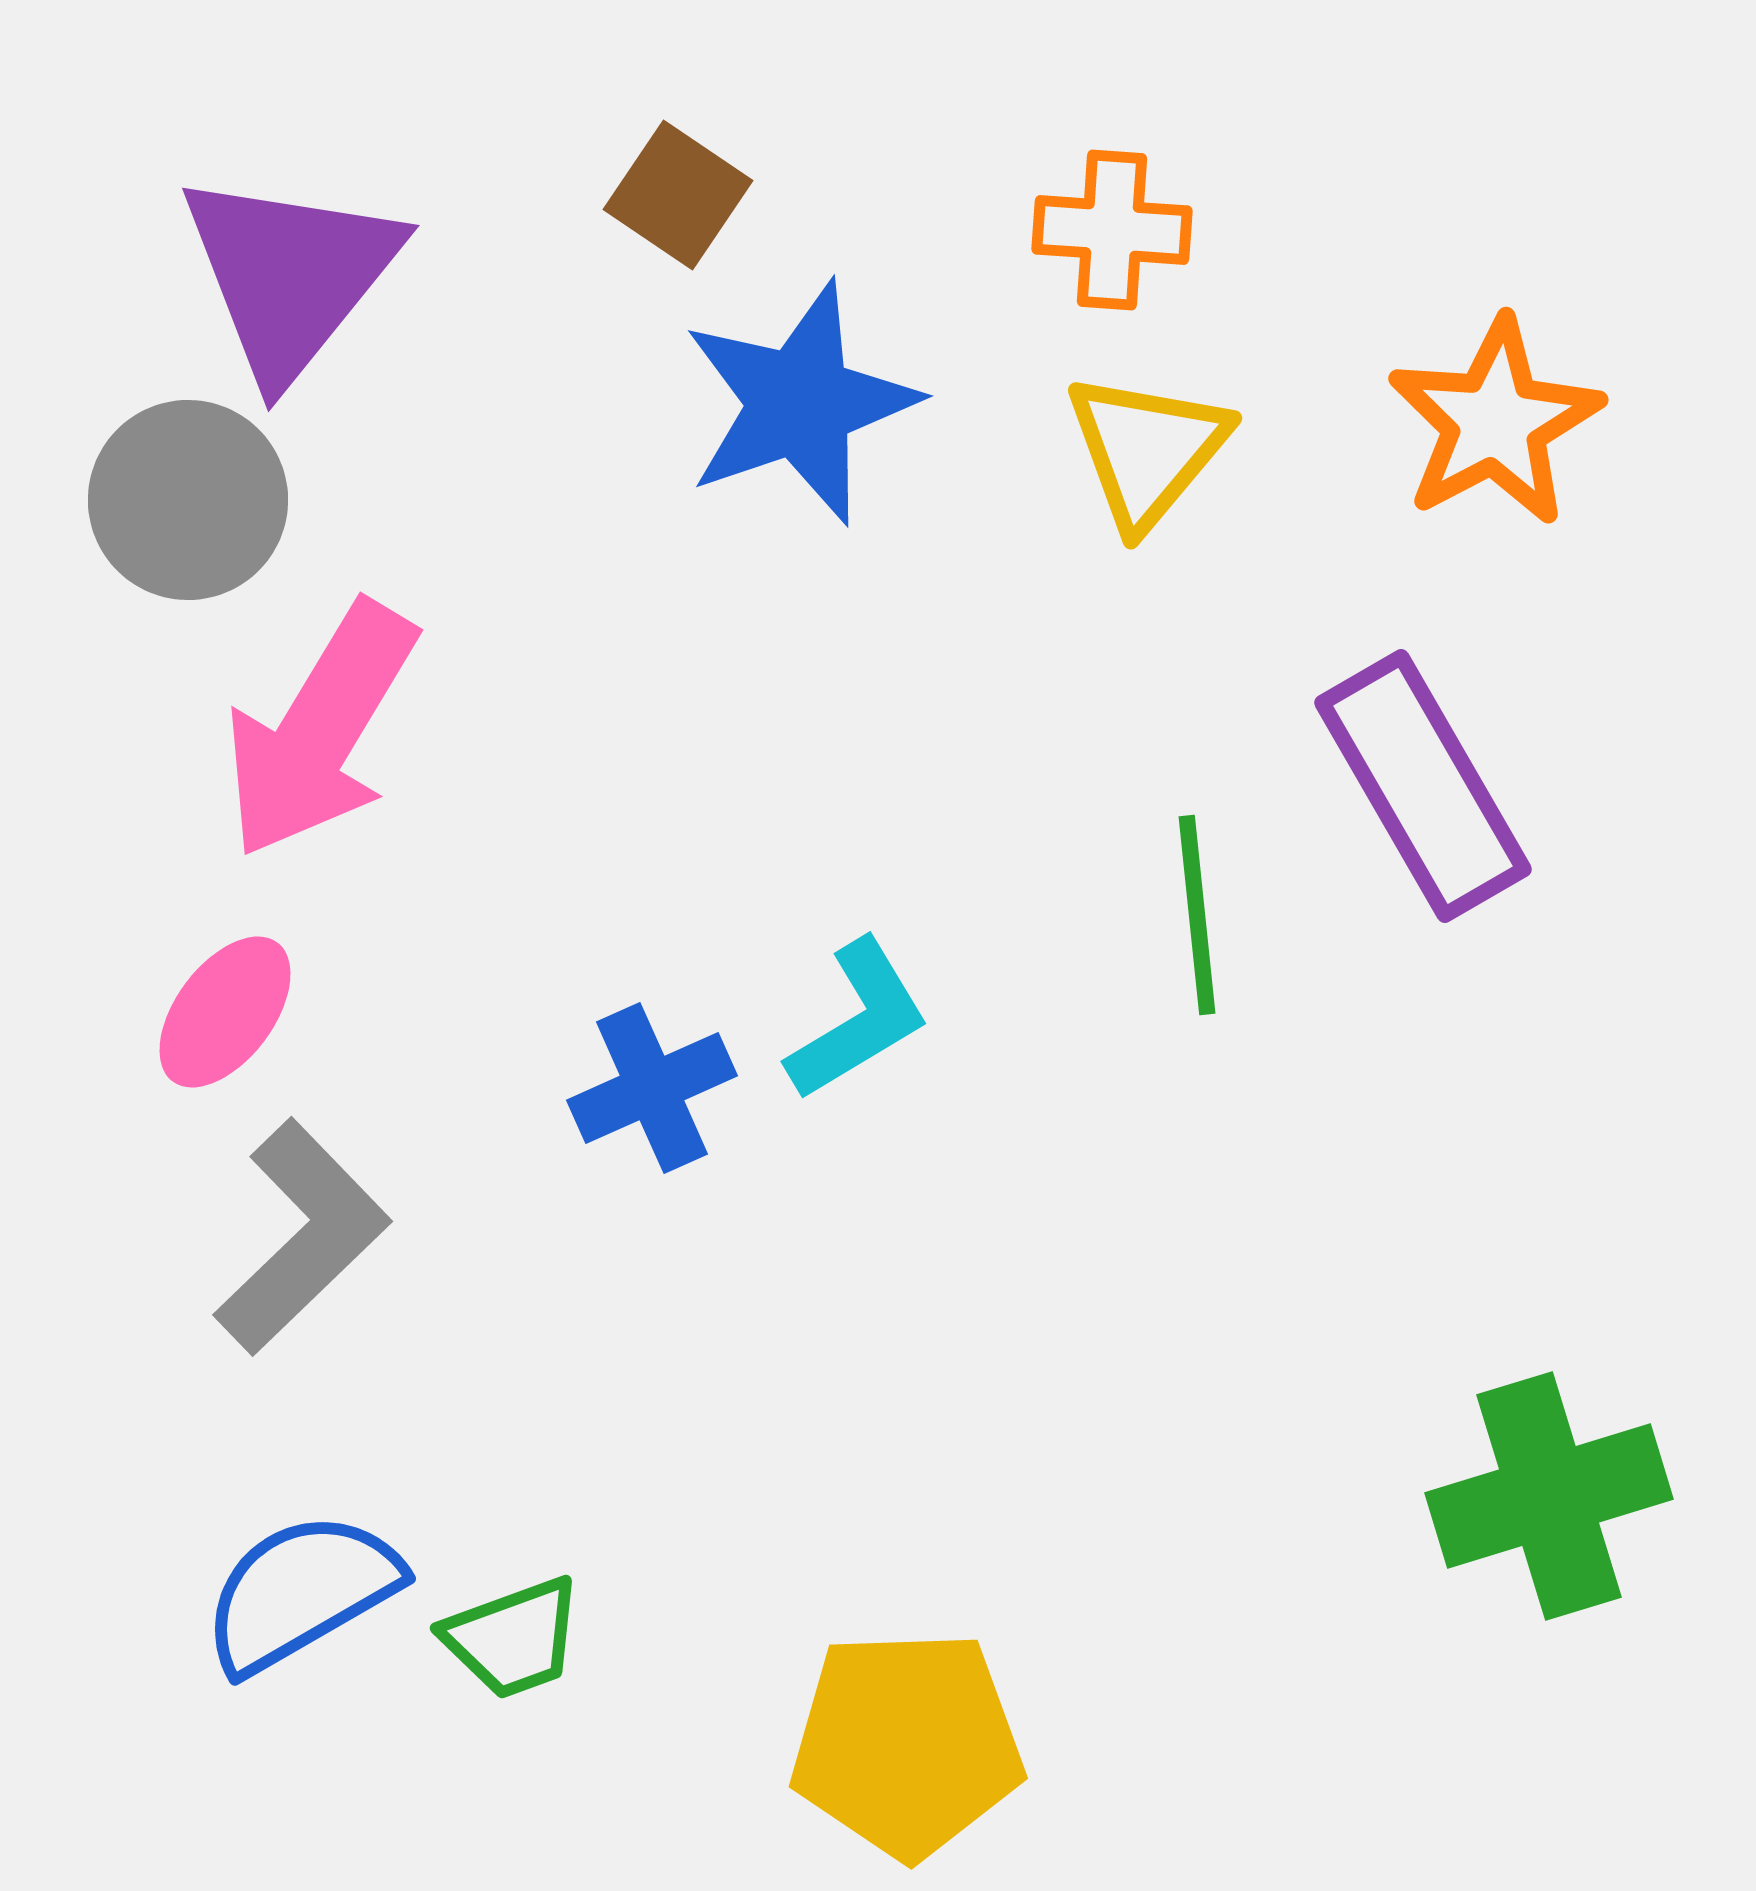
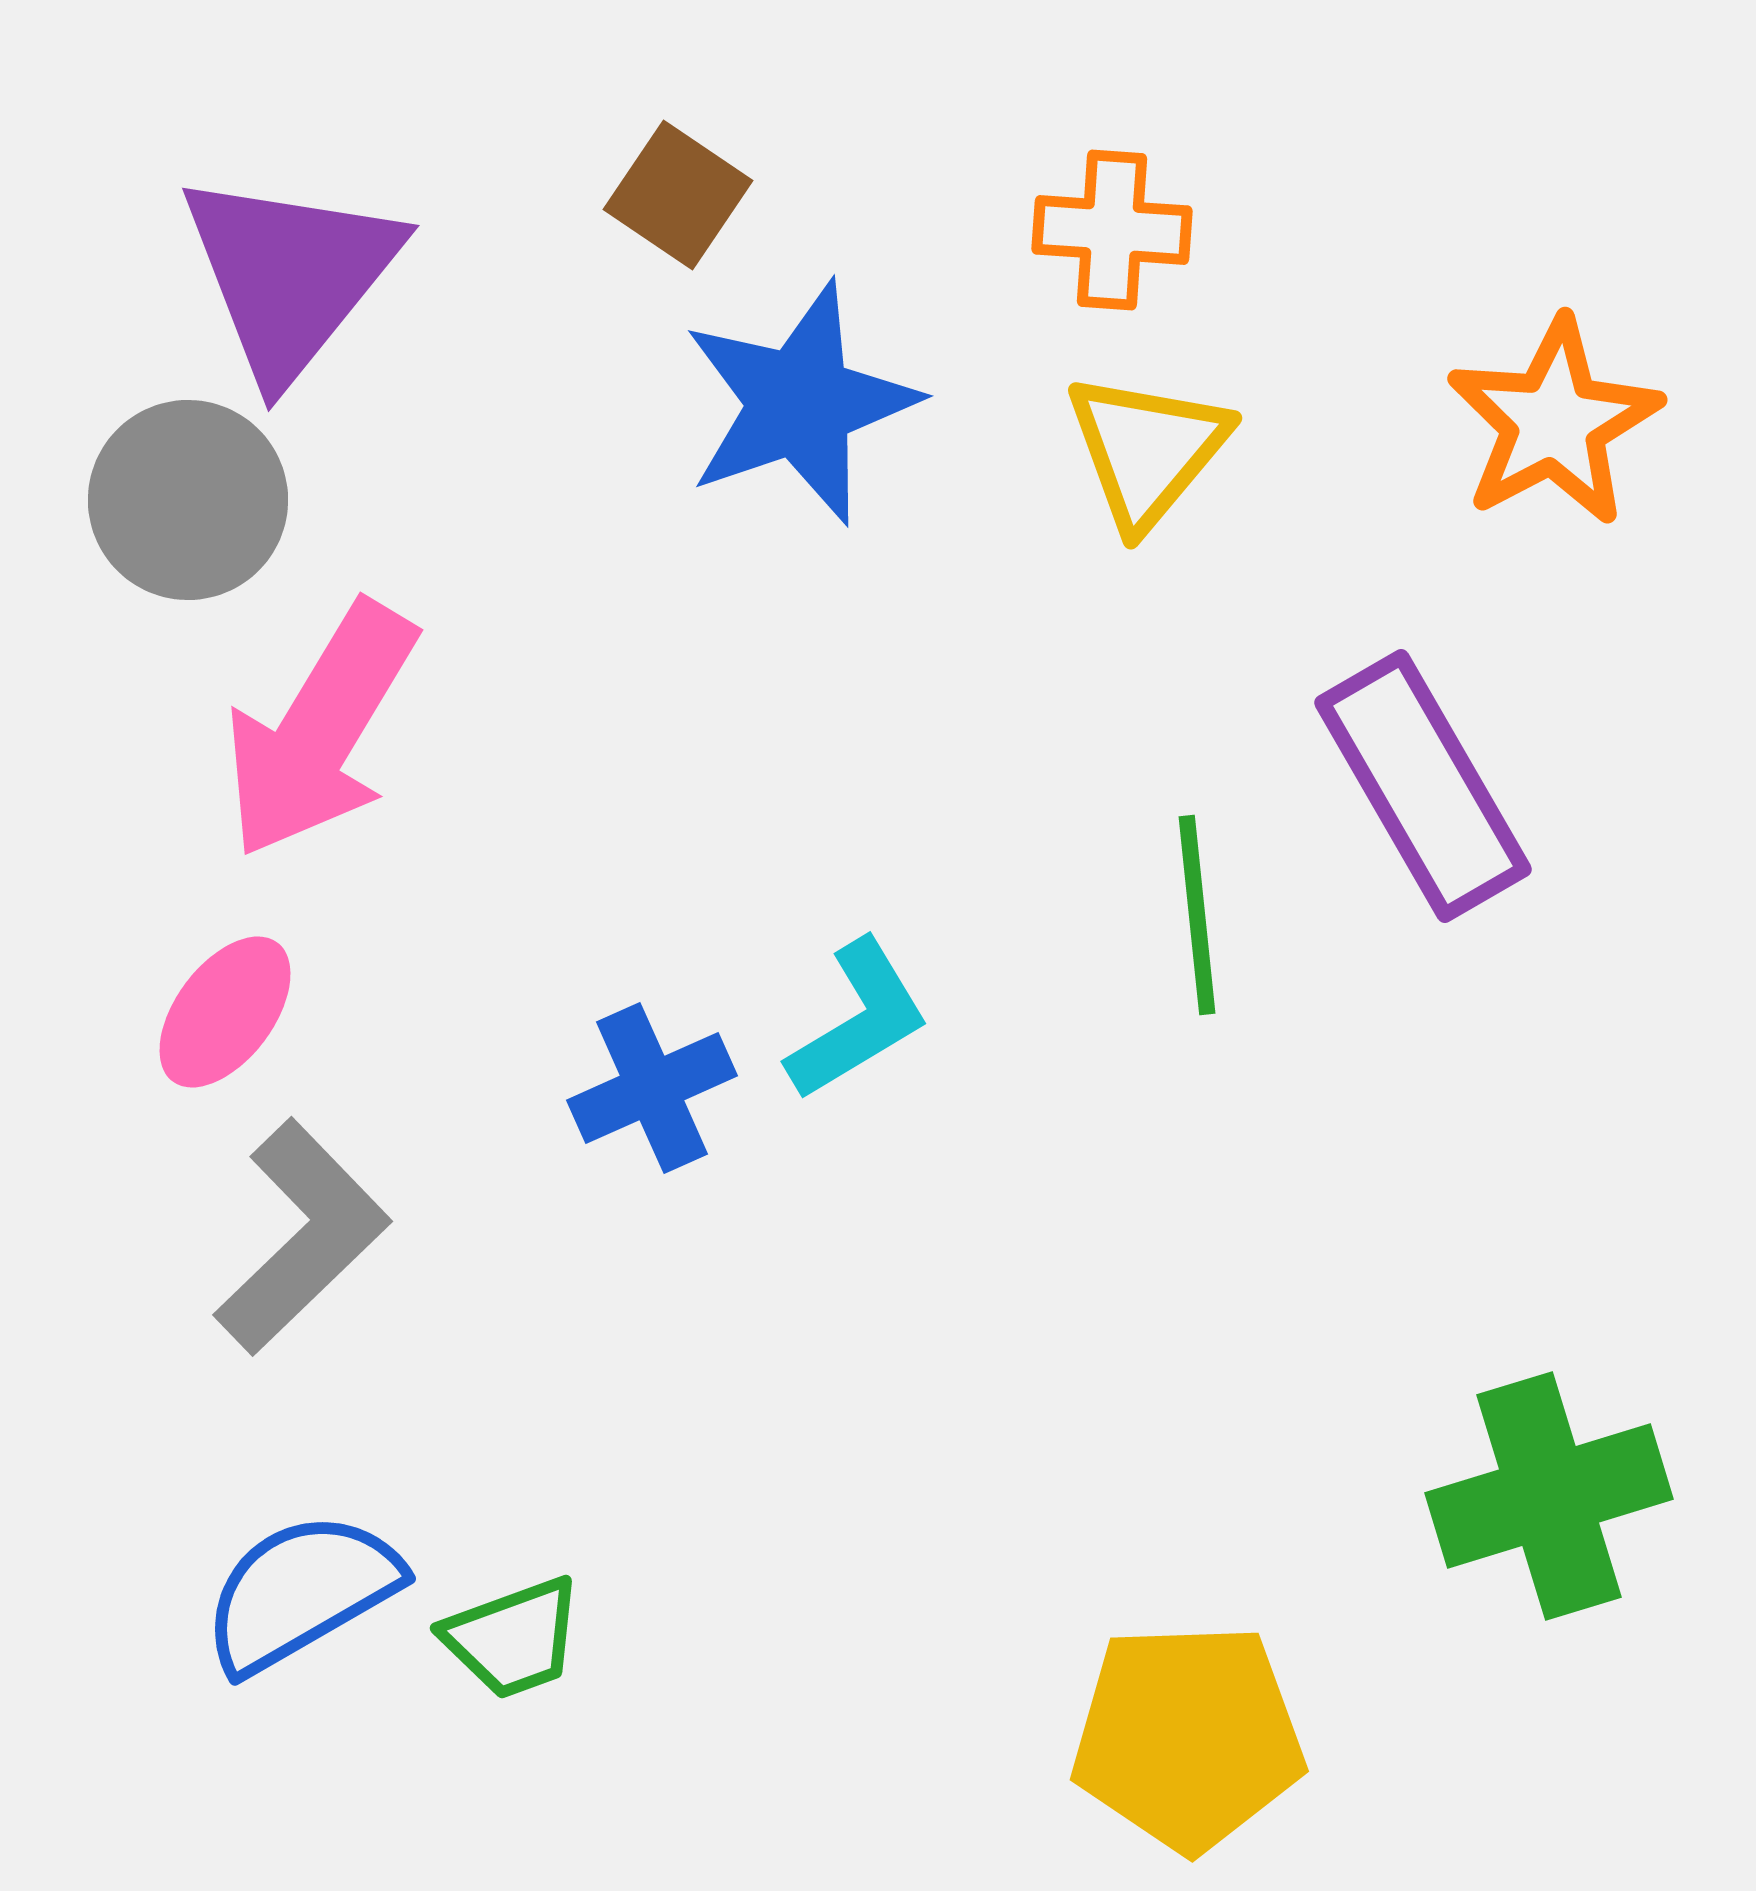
orange star: moved 59 px right
yellow pentagon: moved 281 px right, 7 px up
